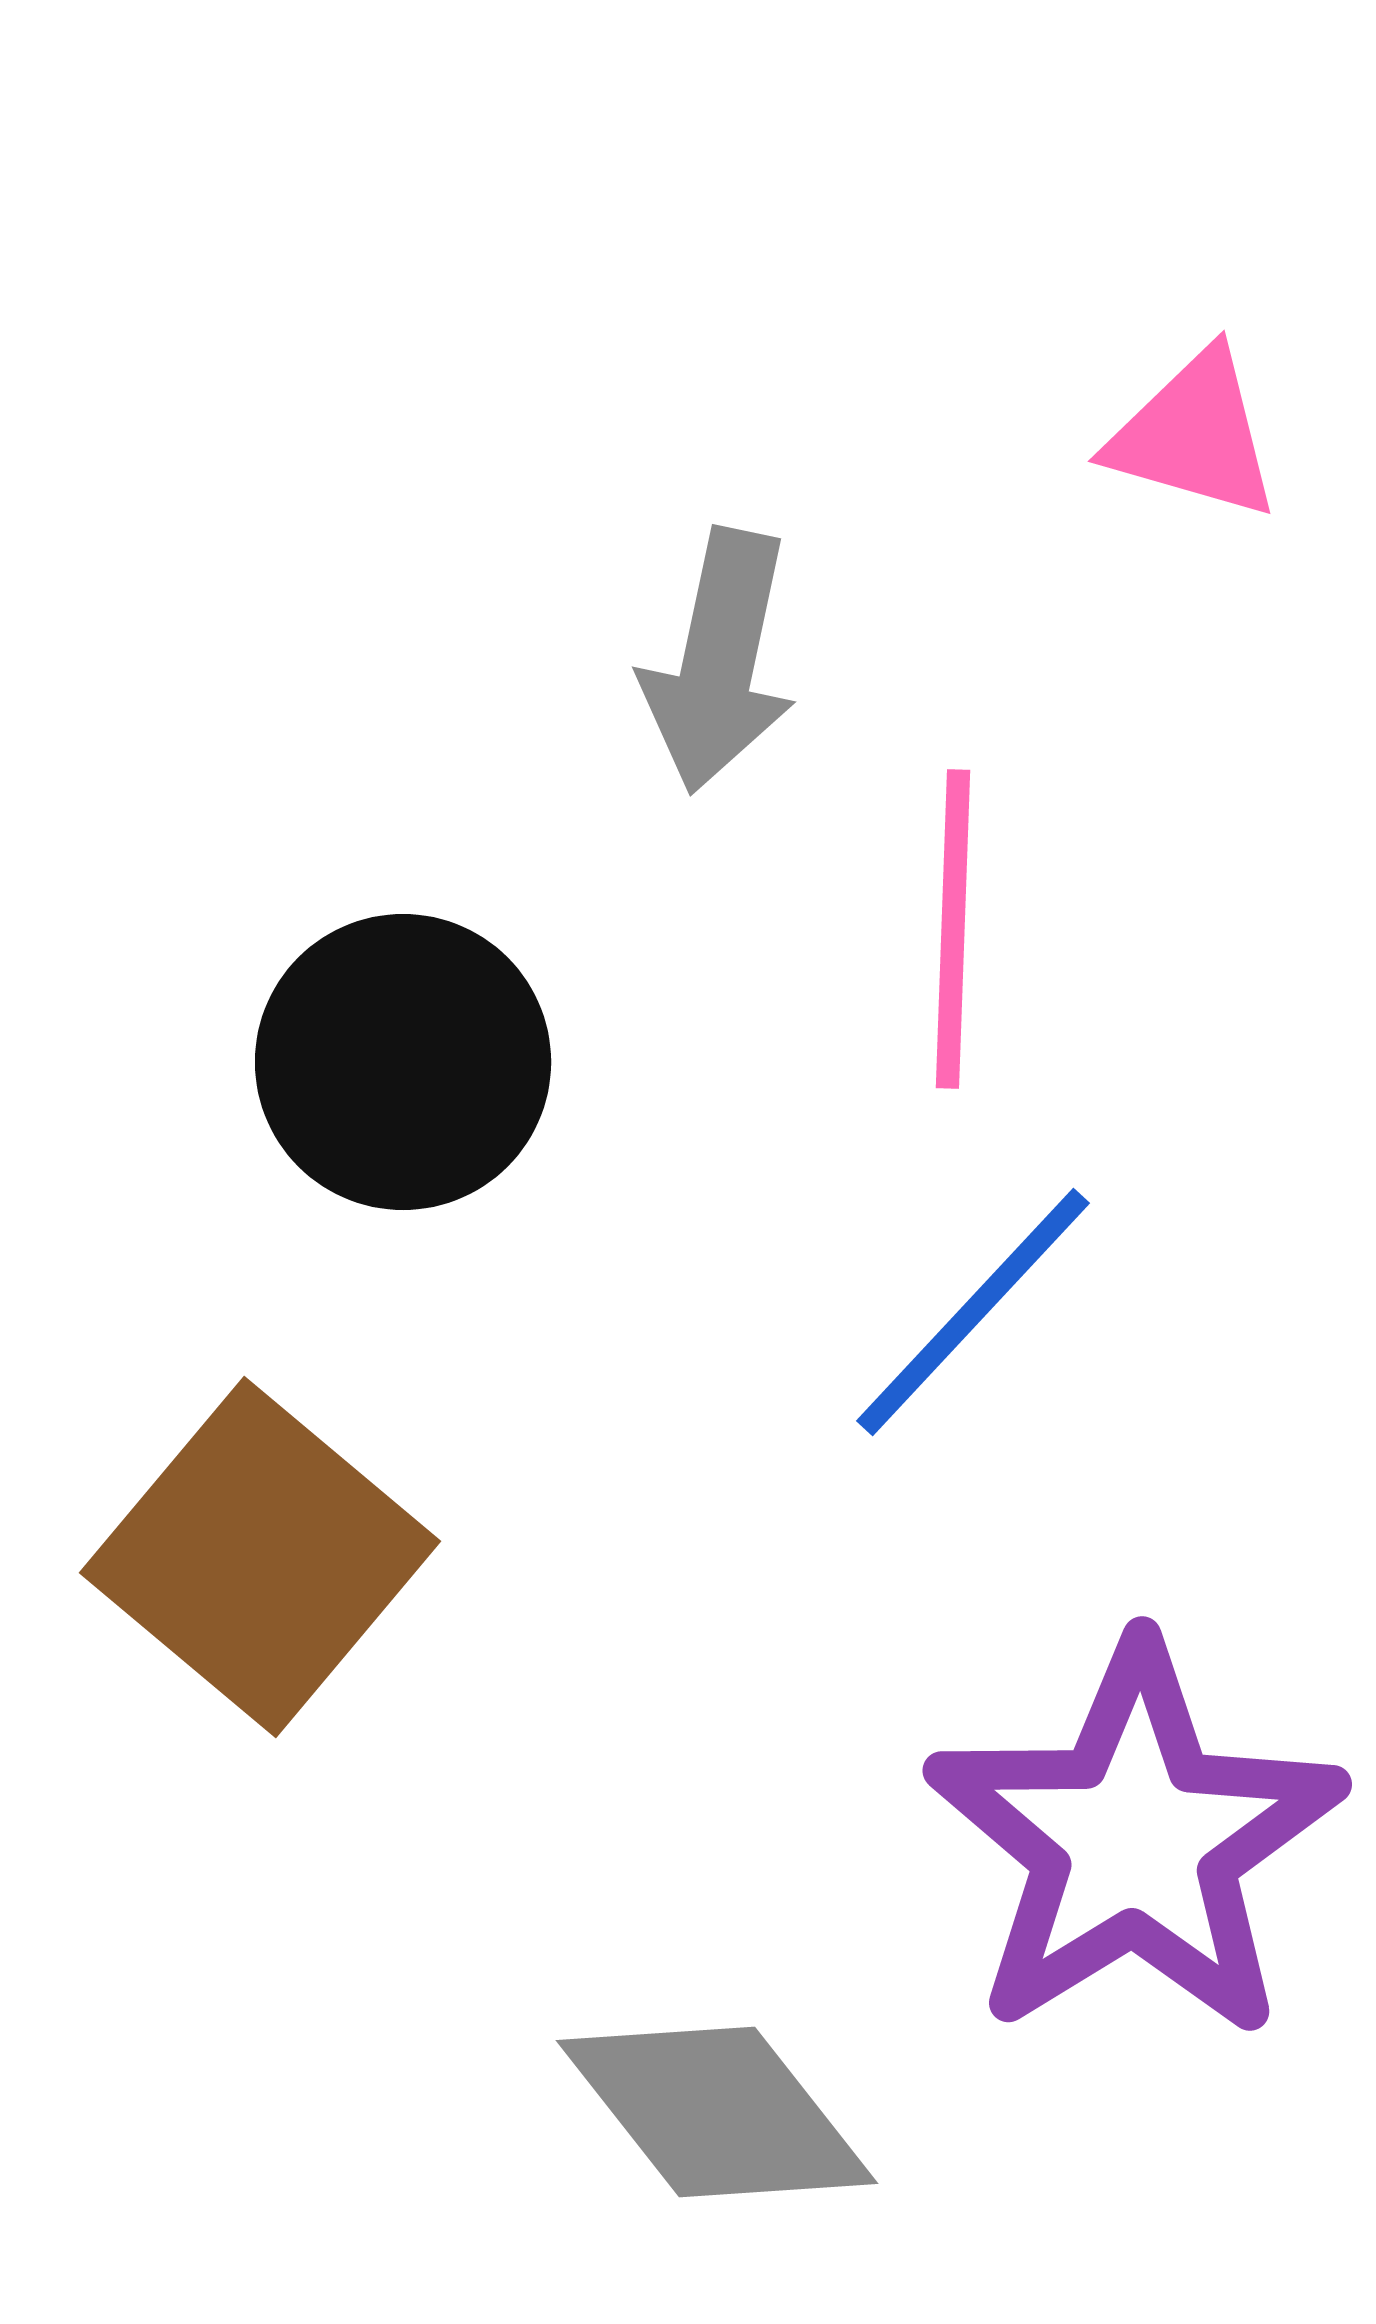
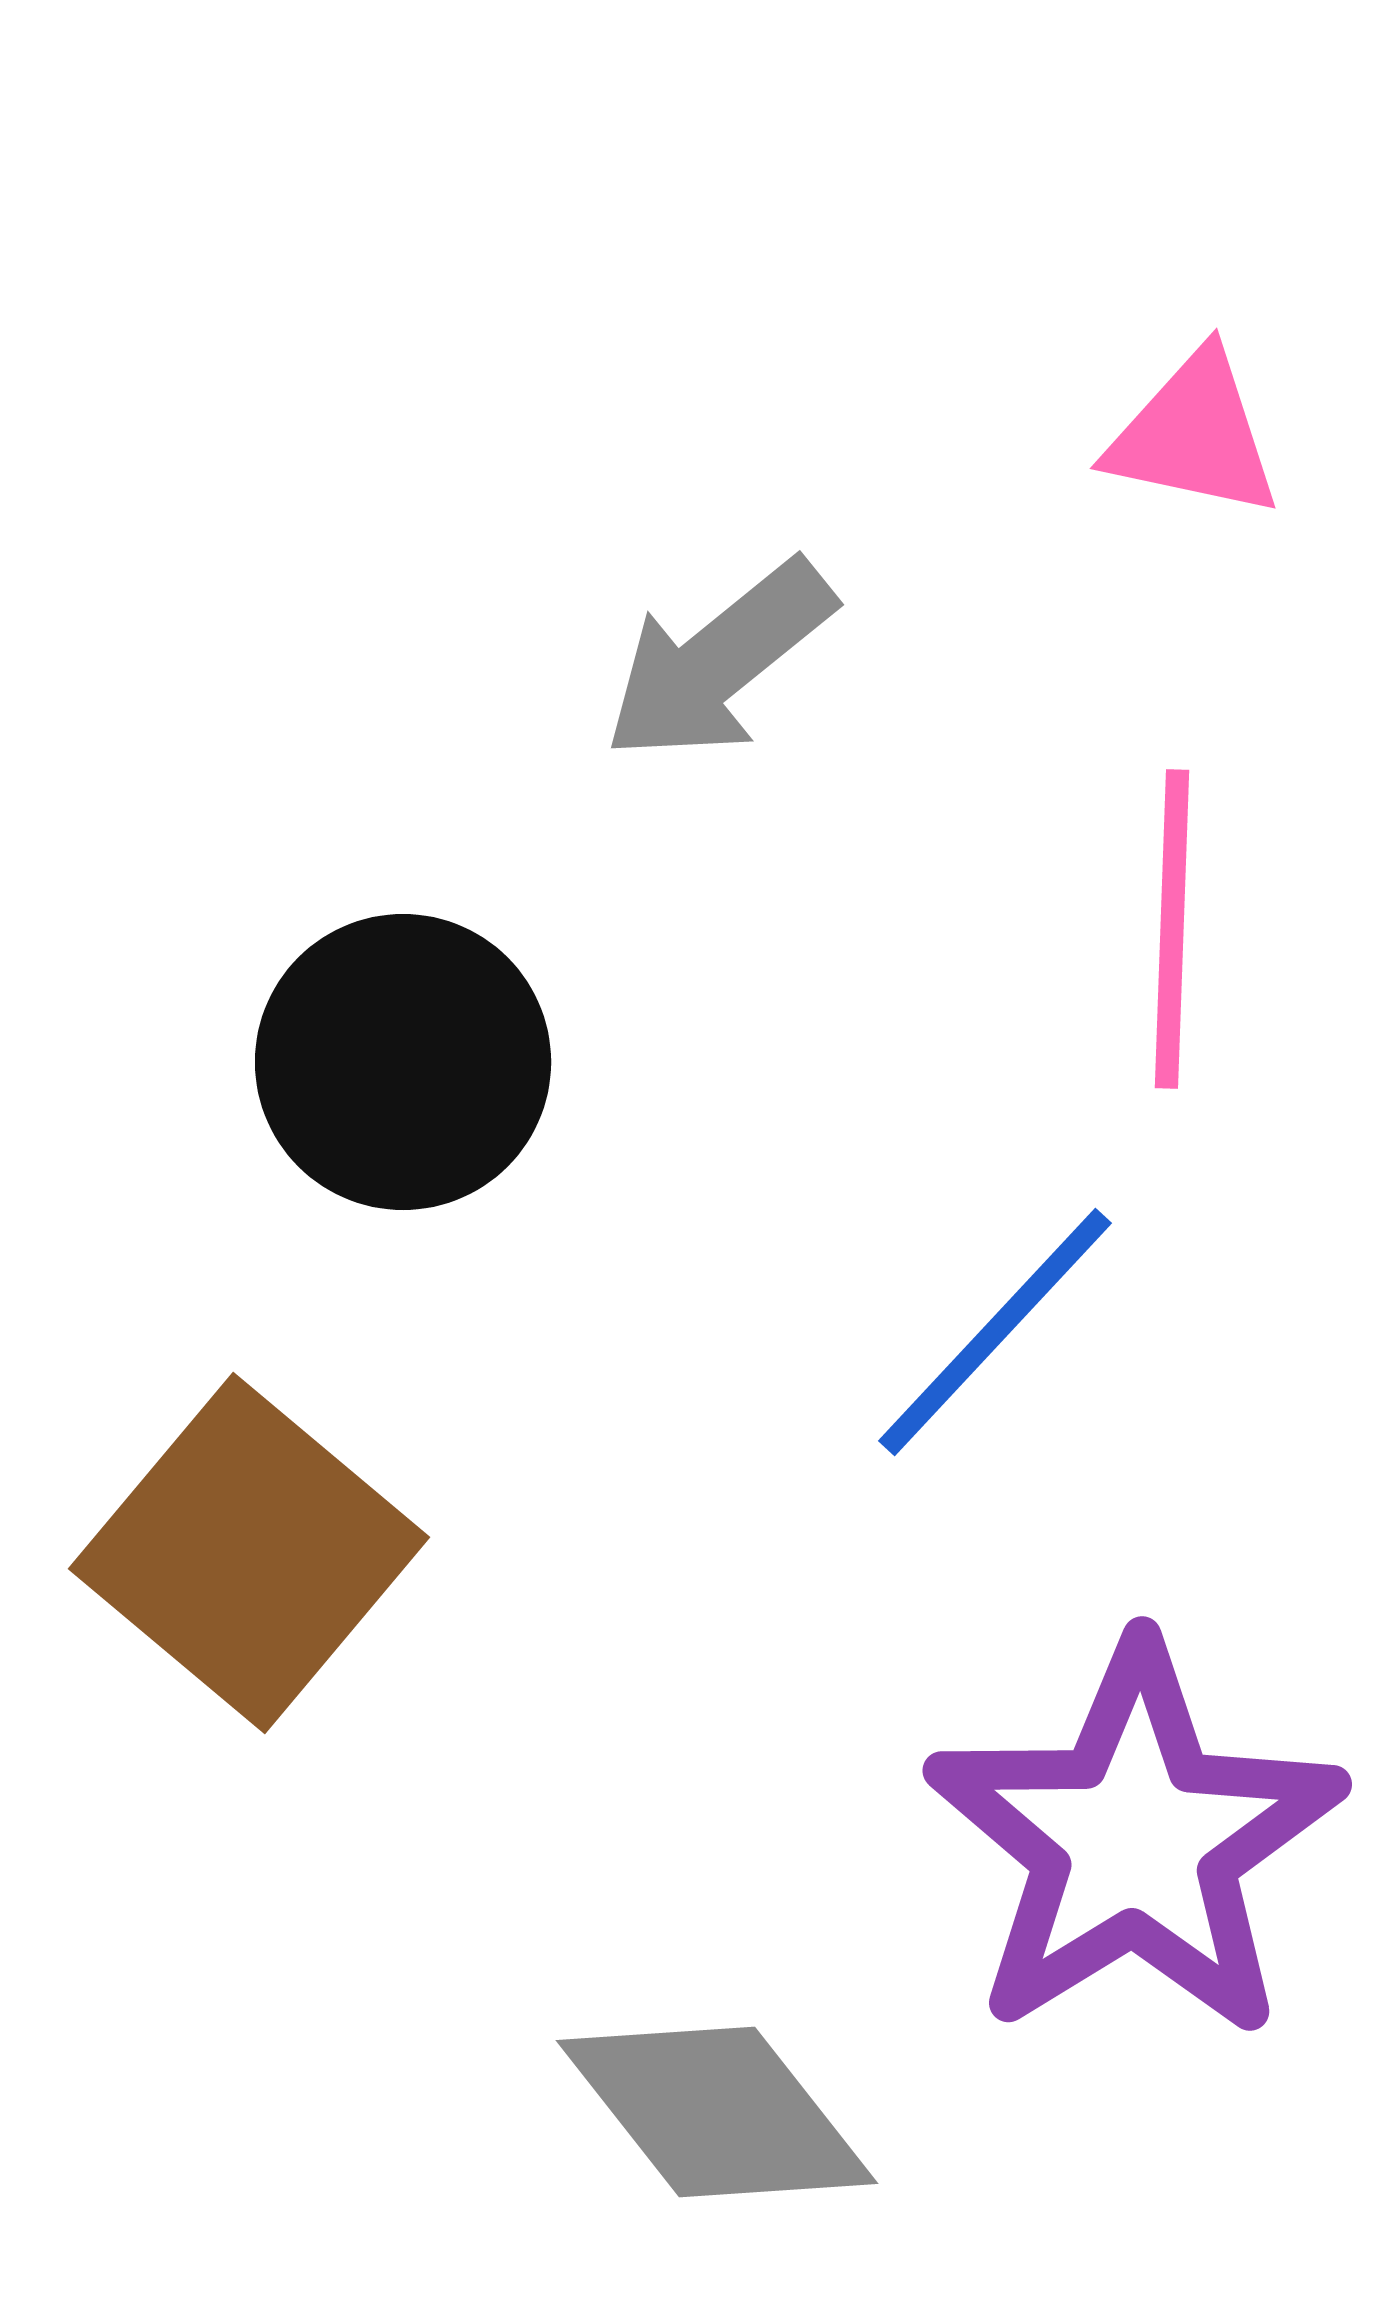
pink triangle: rotated 4 degrees counterclockwise
gray arrow: rotated 39 degrees clockwise
pink line: moved 219 px right
blue line: moved 22 px right, 20 px down
brown square: moved 11 px left, 4 px up
